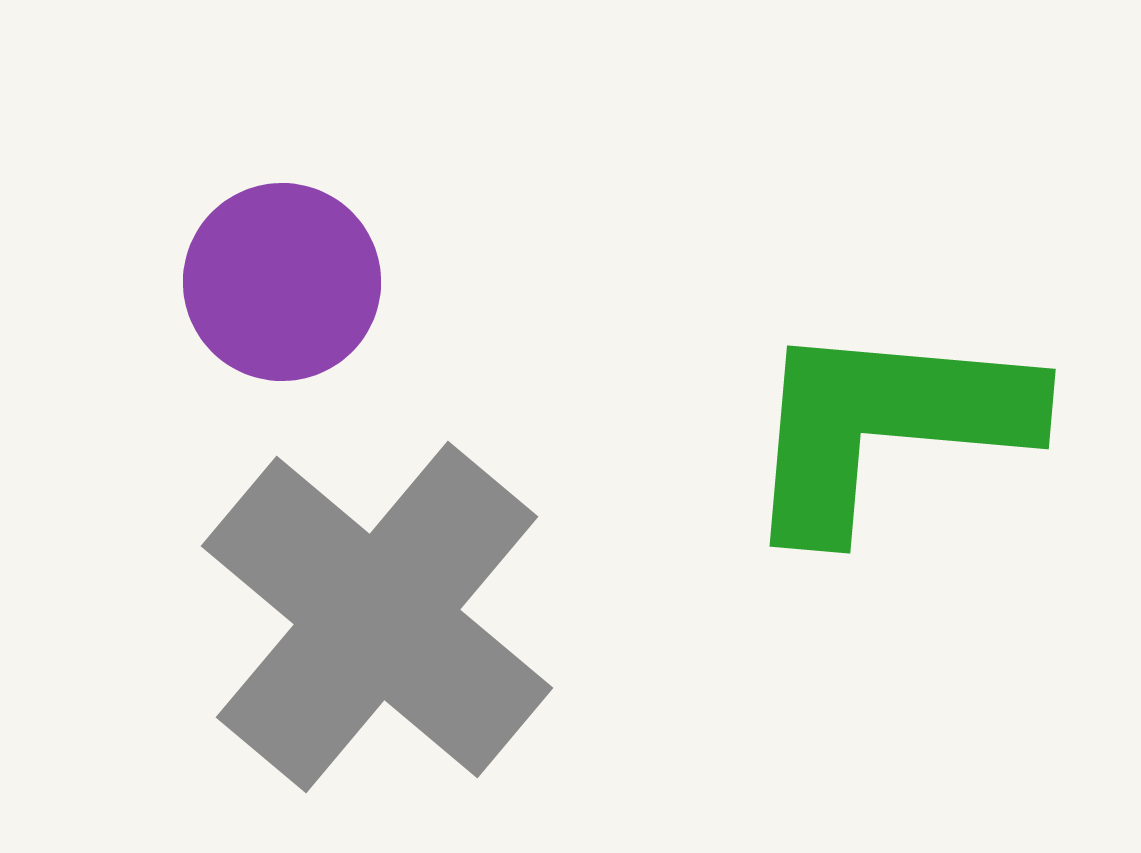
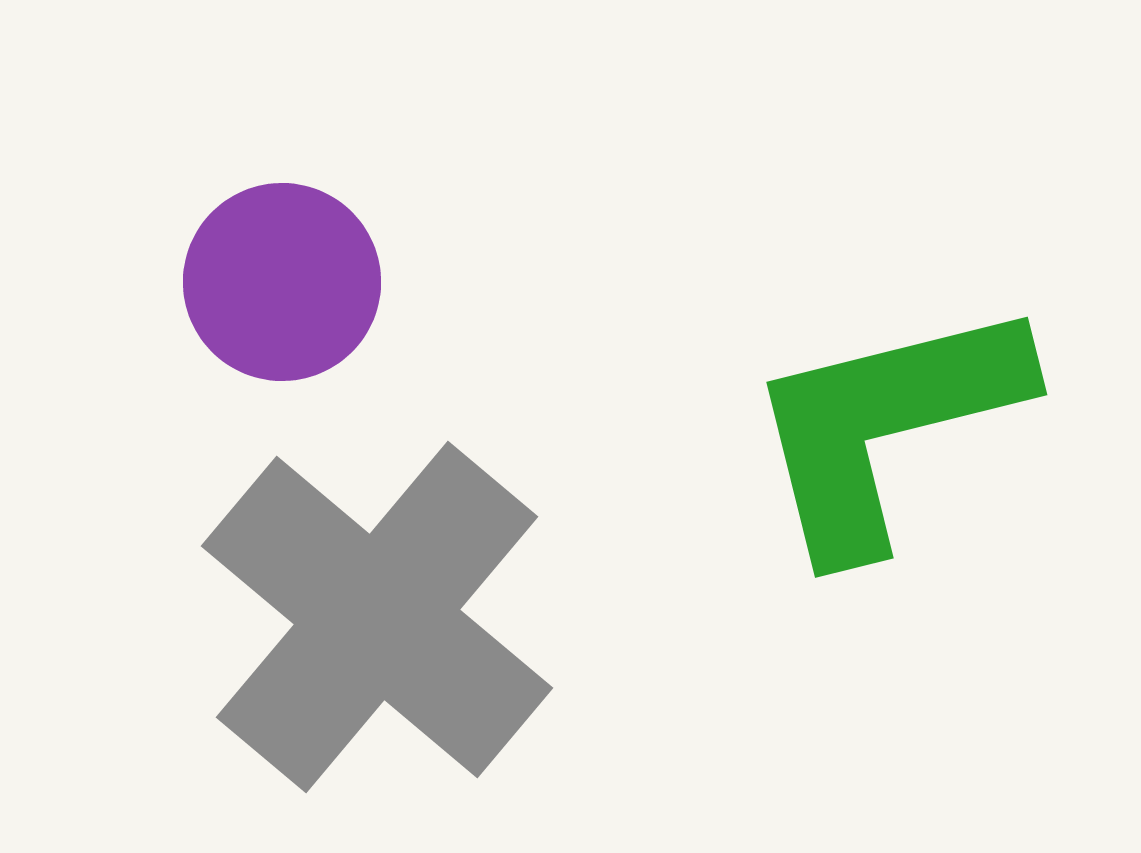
green L-shape: rotated 19 degrees counterclockwise
